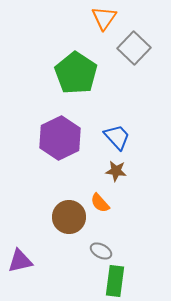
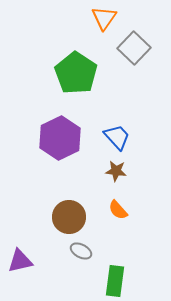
orange semicircle: moved 18 px right, 7 px down
gray ellipse: moved 20 px left
